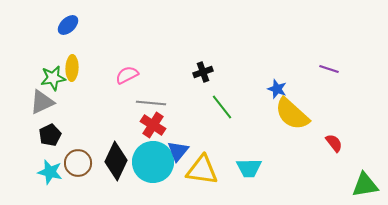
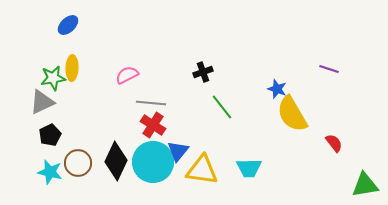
yellow semicircle: rotated 18 degrees clockwise
